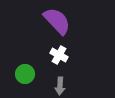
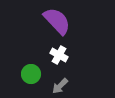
green circle: moved 6 px right
gray arrow: rotated 42 degrees clockwise
